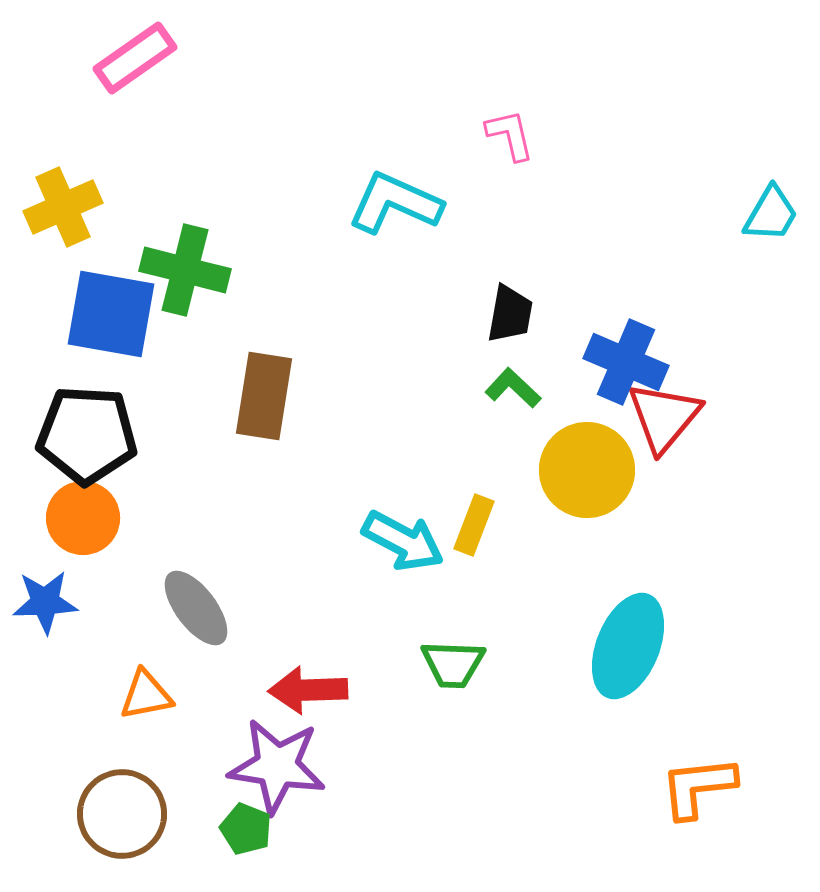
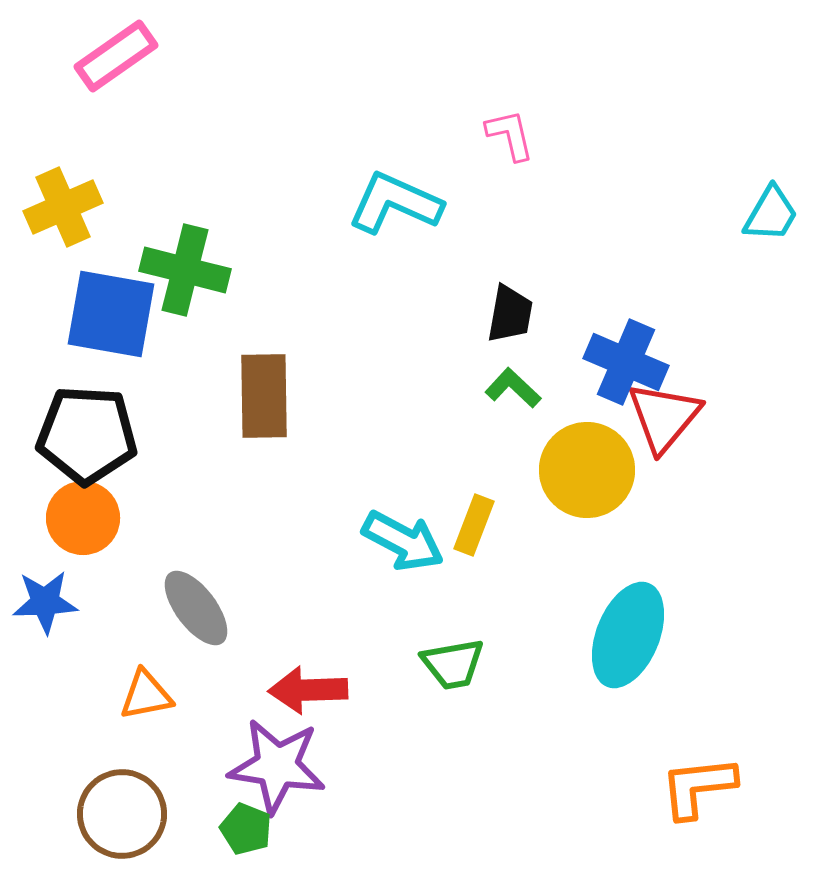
pink rectangle: moved 19 px left, 2 px up
brown rectangle: rotated 10 degrees counterclockwise
cyan ellipse: moved 11 px up
green trapezoid: rotated 12 degrees counterclockwise
